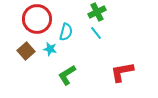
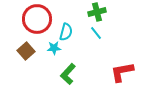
green cross: rotated 12 degrees clockwise
cyan star: moved 4 px right, 1 px up; rotated 16 degrees counterclockwise
green L-shape: moved 1 px right, 1 px up; rotated 15 degrees counterclockwise
